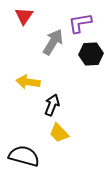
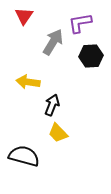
black hexagon: moved 2 px down
yellow trapezoid: moved 1 px left
